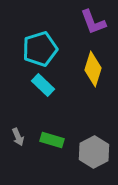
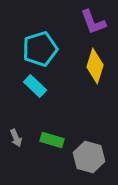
yellow diamond: moved 2 px right, 3 px up
cyan rectangle: moved 8 px left, 1 px down
gray arrow: moved 2 px left, 1 px down
gray hexagon: moved 5 px left, 5 px down; rotated 16 degrees counterclockwise
